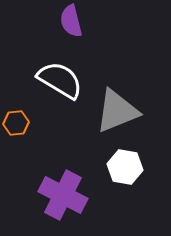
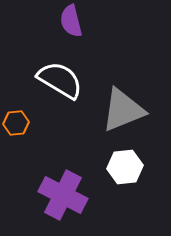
gray triangle: moved 6 px right, 1 px up
white hexagon: rotated 16 degrees counterclockwise
